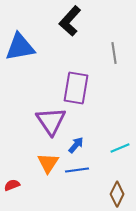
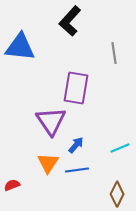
blue triangle: rotated 16 degrees clockwise
